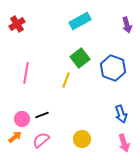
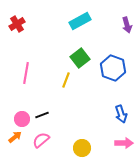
yellow circle: moved 9 px down
pink arrow: rotated 72 degrees counterclockwise
